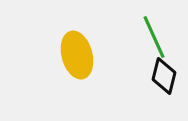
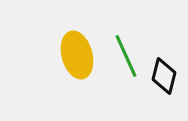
green line: moved 28 px left, 19 px down
